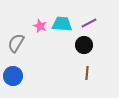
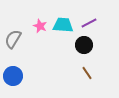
cyan trapezoid: moved 1 px right, 1 px down
gray semicircle: moved 3 px left, 4 px up
brown line: rotated 40 degrees counterclockwise
